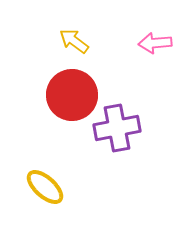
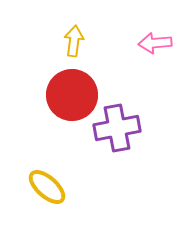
yellow arrow: rotated 60 degrees clockwise
yellow ellipse: moved 2 px right
